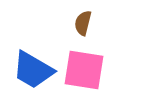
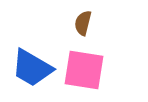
blue trapezoid: moved 1 px left, 2 px up
